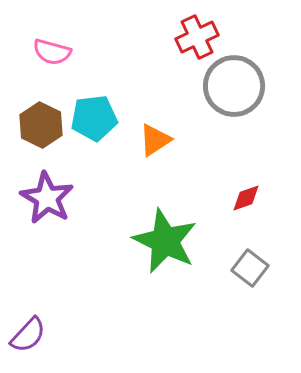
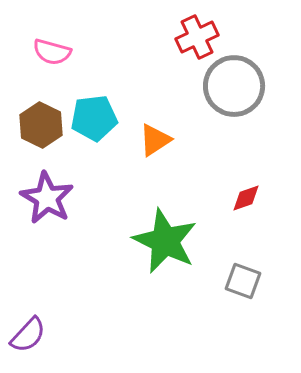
gray square: moved 7 px left, 13 px down; rotated 18 degrees counterclockwise
